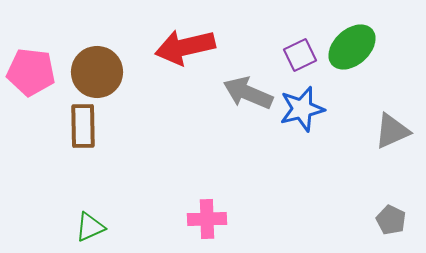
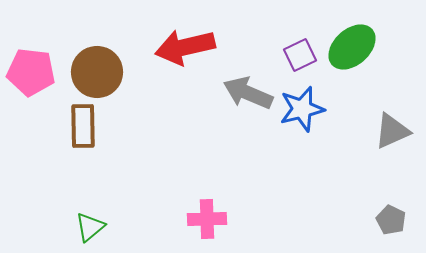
green triangle: rotated 16 degrees counterclockwise
